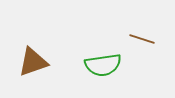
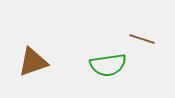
green semicircle: moved 5 px right
